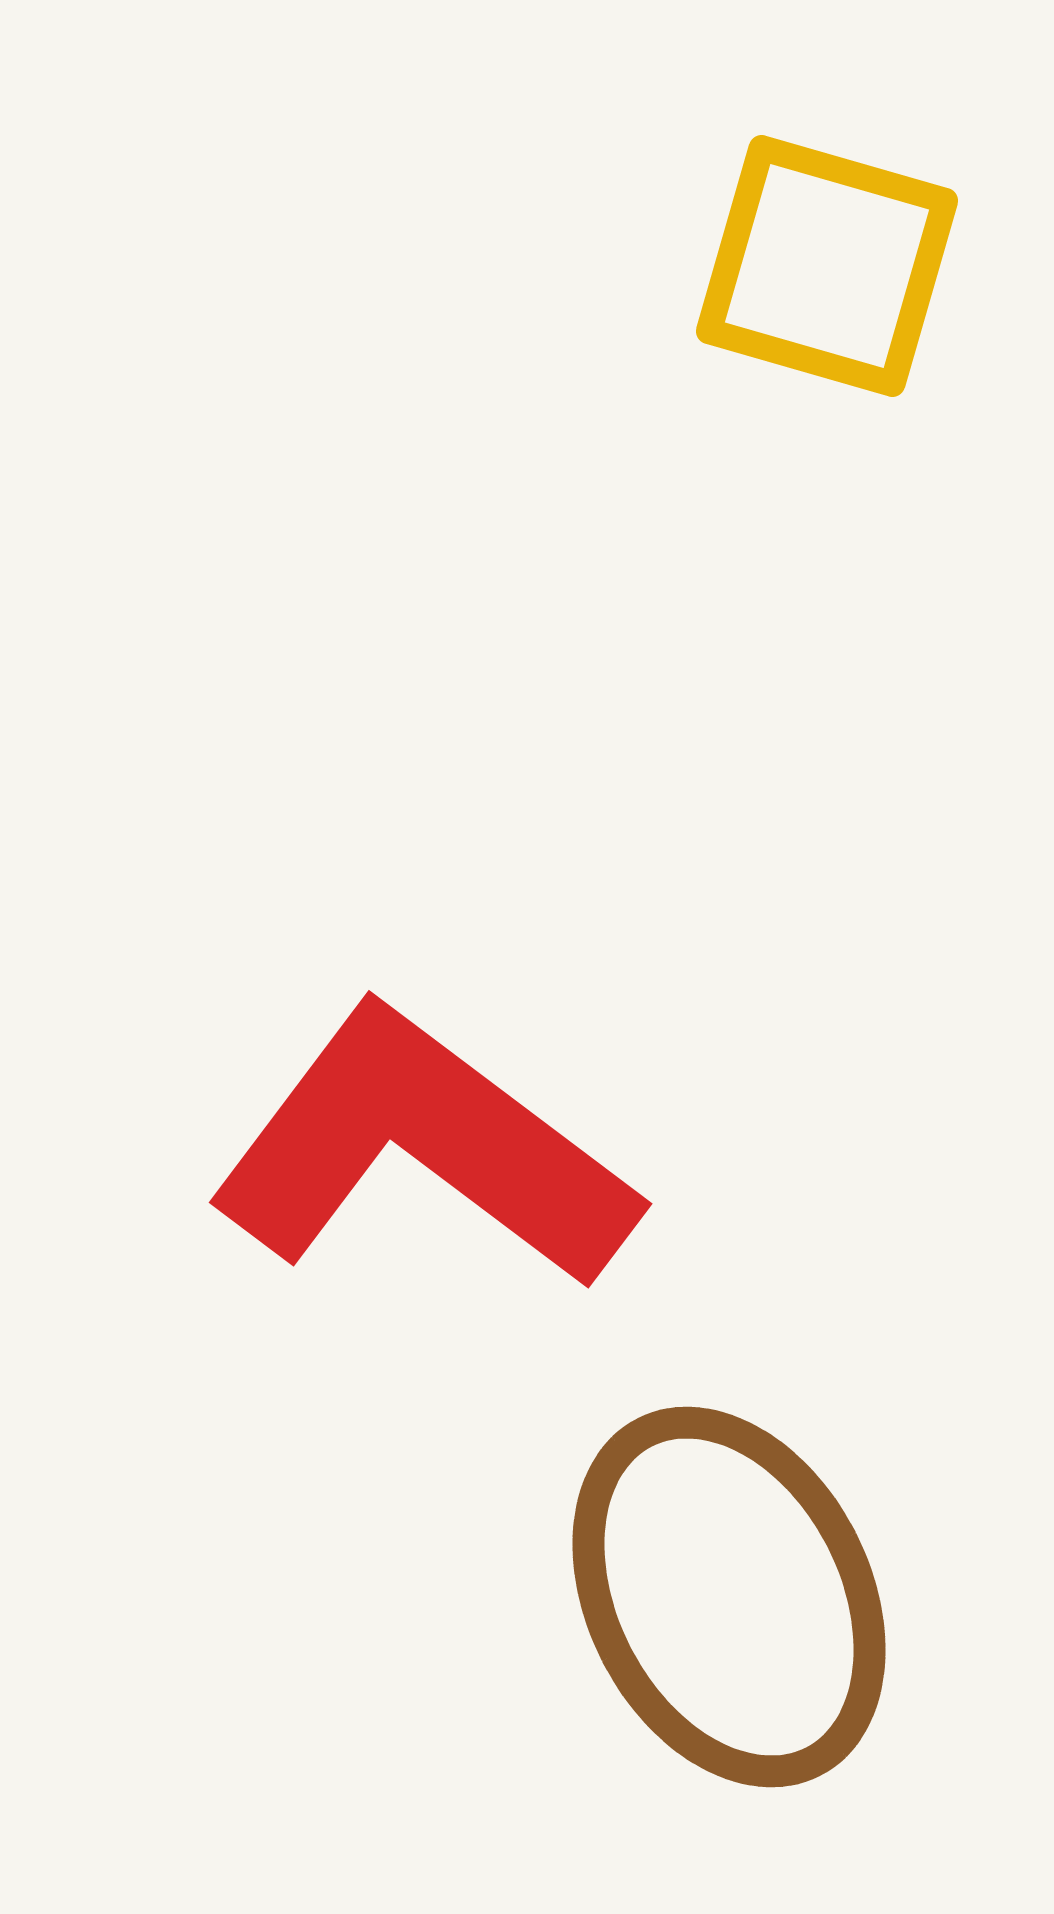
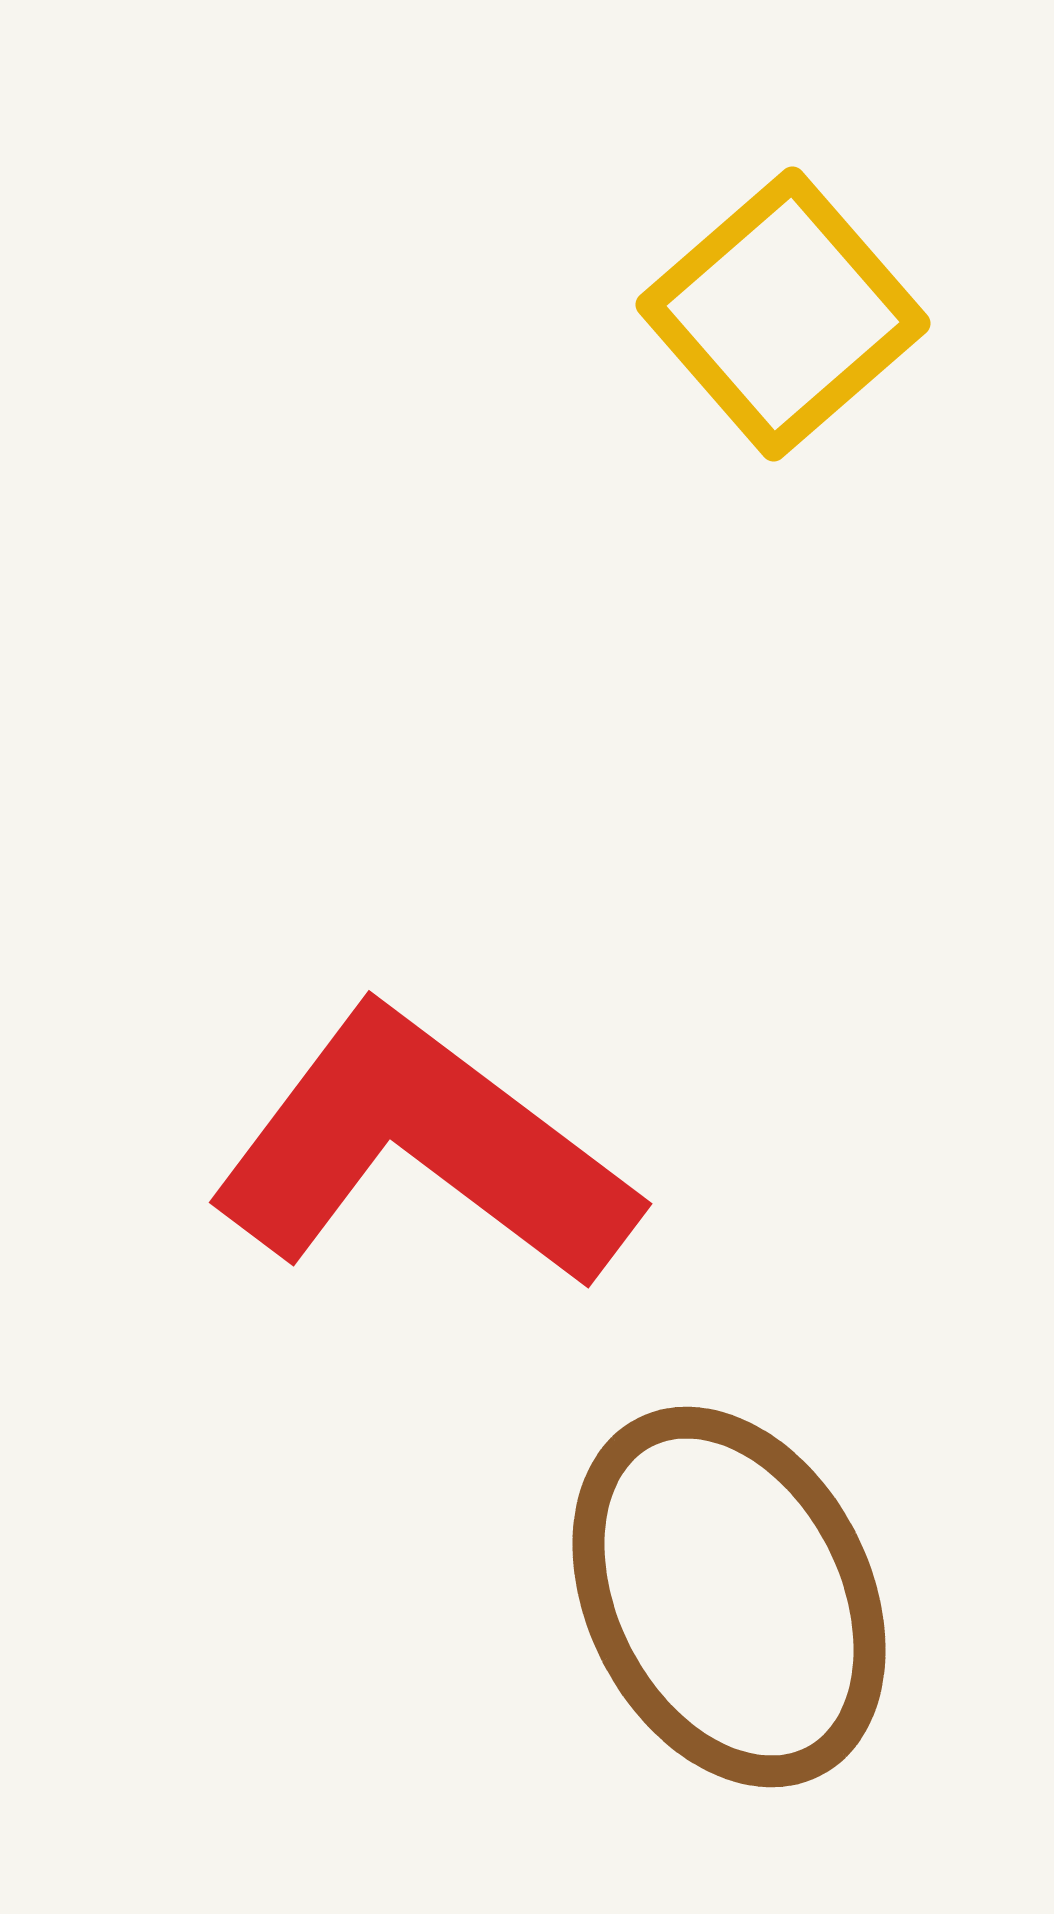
yellow square: moved 44 px left, 48 px down; rotated 33 degrees clockwise
